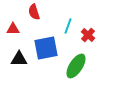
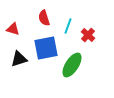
red semicircle: moved 10 px right, 6 px down
red triangle: rotated 16 degrees clockwise
black triangle: rotated 18 degrees counterclockwise
green ellipse: moved 4 px left, 1 px up
